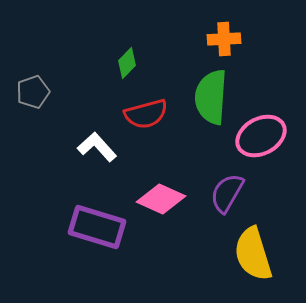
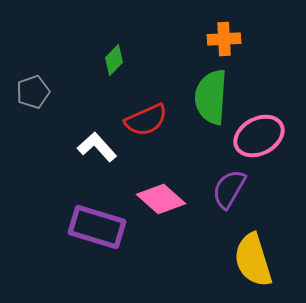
green diamond: moved 13 px left, 3 px up
red semicircle: moved 6 px down; rotated 9 degrees counterclockwise
pink ellipse: moved 2 px left
purple semicircle: moved 2 px right, 4 px up
pink diamond: rotated 18 degrees clockwise
yellow semicircle: moved 6 px down
